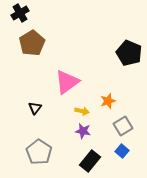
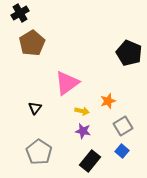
pink triangle: moved 1 px down
